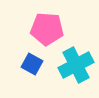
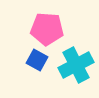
blue square: moved 5 px right, 4 px up
